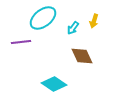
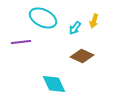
cyan ellipse: rotated 64 degrees clockwise
cyan arrow: moved 2 px right
brown diamond: rotated 40 degrees counterclockwise
cyan diamond: rotated 30 degrees clockwise
